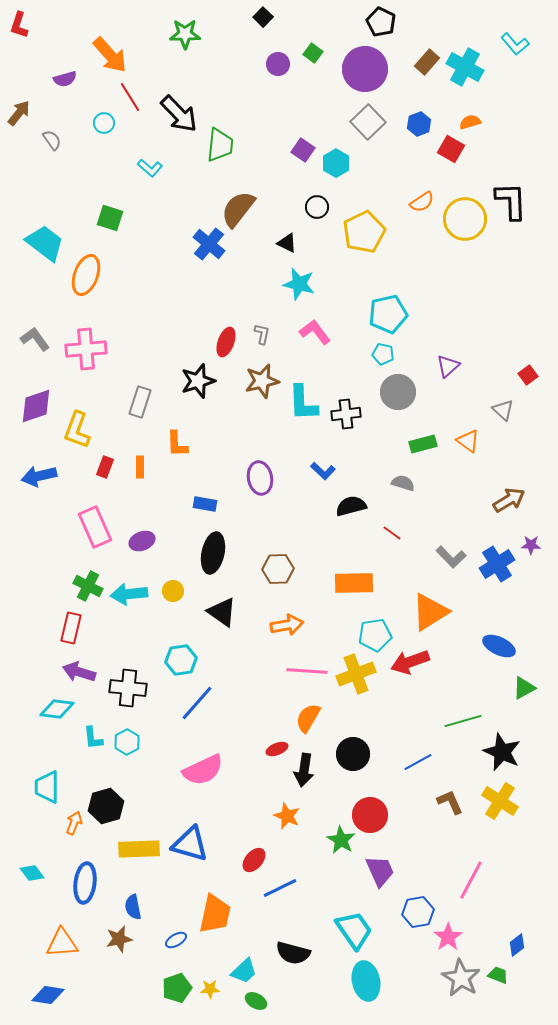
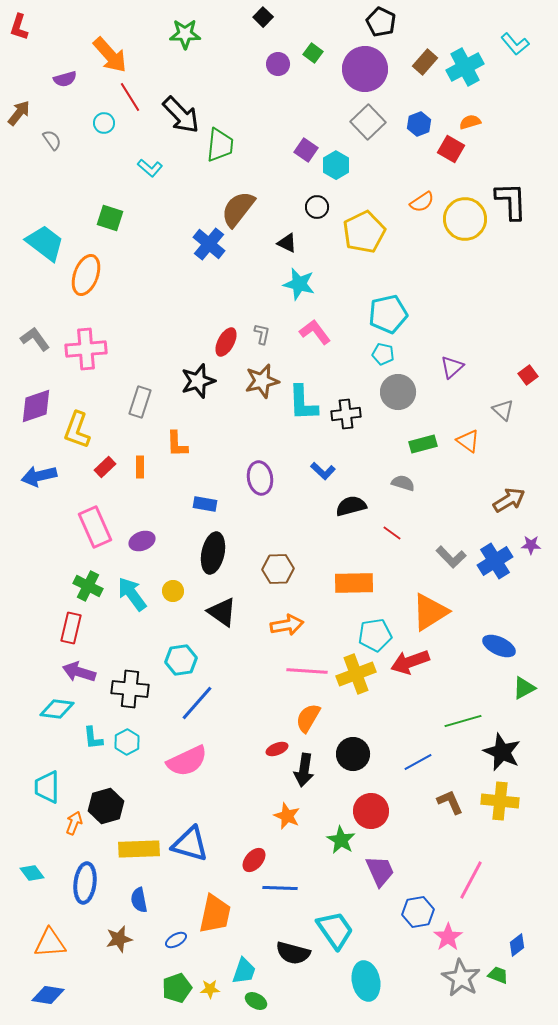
red L-shape at (19, 25): moved 2 px down
brown rectangle at (427, 62): moved 2 px left
cyan cross at (465, 67): rotated 33 degrees clockwise
black arrow at (179, 114): moved 2 px right, 1 px down
purple square at (303, 150): moved 3 px right
cyan hexagon at (336, 163): moved 2 px down
red ellipse at (226, 342): rotated 8 degrees clockwise
purple triangle at (448, 366): moved 4 px right, 1 px down
red rectangle at (105, 467): rotated 25 degrees clockwise
blue cross at (497, 564): moved 2 px left, 3 px up
cyan arrow at (129, 594): moved 3 px right; rotated 60 degrees clockwise
black cross at (128, 688): moved 2 px right, 1 px down
pink semicircle at (203, 770): moved 16 px left, 9 px up
yellow cross at (500, 801): rotated 27 degrees counterclockwise
red circle at (370, 815): moved 1 px right, 4 px up
blue line at (280, 888): rotated 28 degrees clockwise
blue semicircle at (133, 907): moved 6 px right, 7 px up
cyan trapezoid at (354, 930): moved 19 px left
orange triangle at (62, 943): moved 12 px left
cyan trapezoid at (244, 971): rotated 28 degrees counterclockwise
